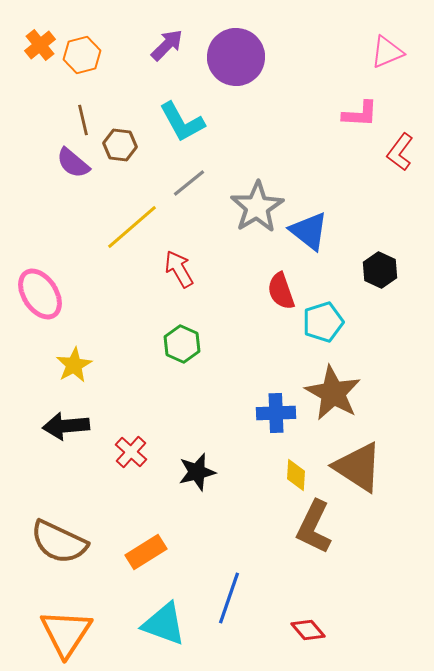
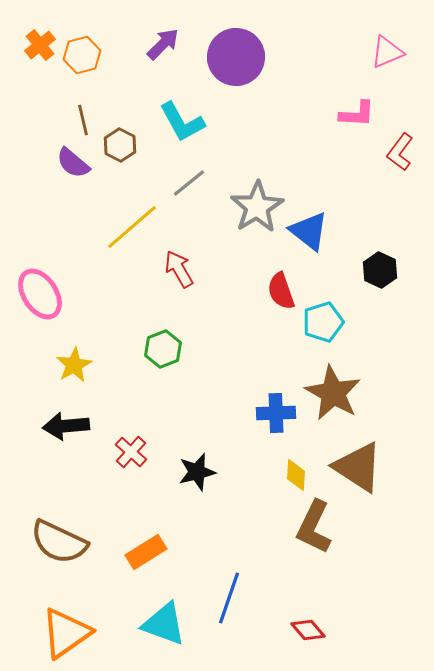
purple arrow: moved 4 px left, 1 px up
pink L-shape: moved 3 px left
brown hexagon: rotated 20 degrees clockwise
green hexagon: moved 19 px left, 5 px down; rotated 15 degrees clockwise
orange triangle: rotated 22 degrees clockwise
